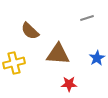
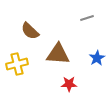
yellow cross: moved 3 px right, 1 px down
